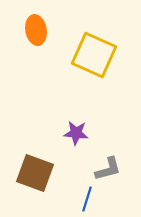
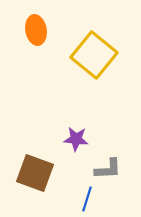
yellow square: rotated 15 degrees clockwise
purple star: moved 6 px down
gray L-shape: rotated 12 degrees clockwise
